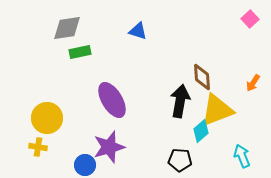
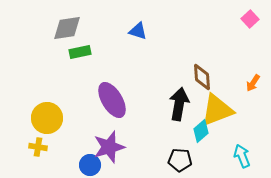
black arrow: moved 1 px left, 3 px down
blue circle: moved 5 px right
